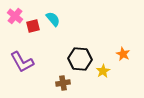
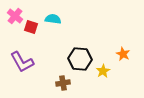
cyan semicircle: rotated 42 degrees counterclockwise
red square: moved 2 px left, 1 px down; rotated 32 degrees clockwise
